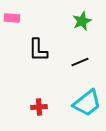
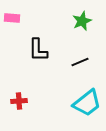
red cross: moved 20 px left, 6 px up
